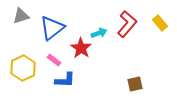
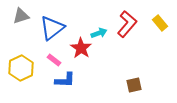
yellow hexagon: moved 2 px left
brown square: moved 1 px left, 1 px down
